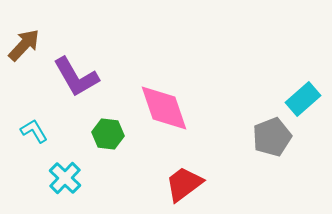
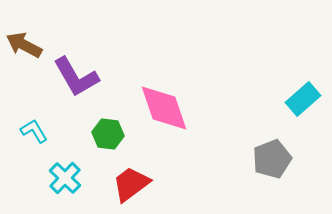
brown arrow: rotated 105 degrees counterclockwise
gray pentagon: moved 22 px down
red trapezoid: moved 53 px left
